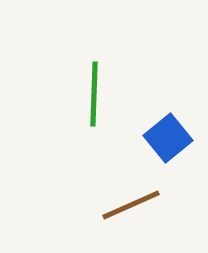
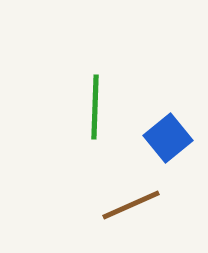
green line: moved 1 px right, 13 px down
